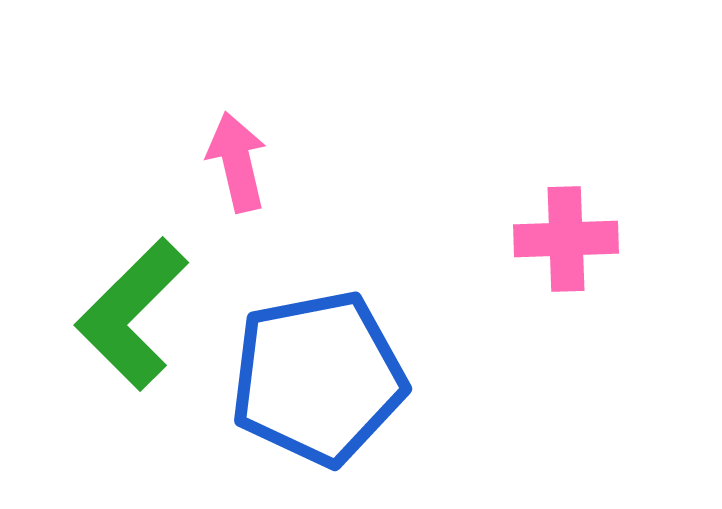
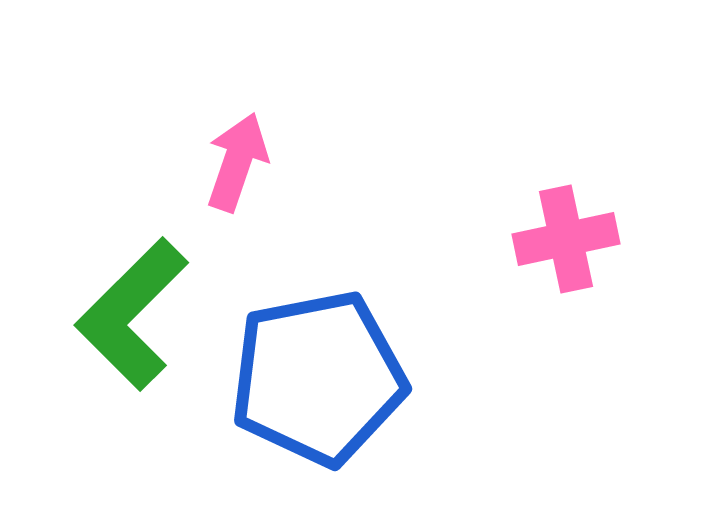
pink arrow: rotated 32 degrees clockwise
pink cross: rotated 10 degrees counterclockwise
